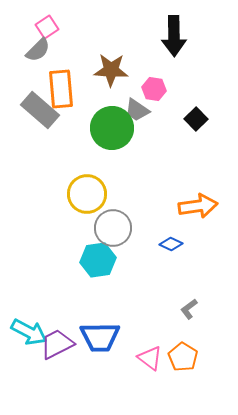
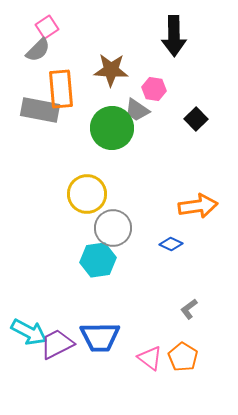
gray rectangle: rotated 30 degrees counterclockwise
